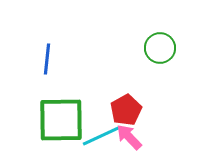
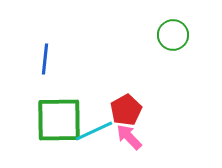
green circle: moved 13 px right, 13 px up
blue line: moved 2 px left
green square: moved 2 px left
cyan line: moved 7 px left, 5 px up
